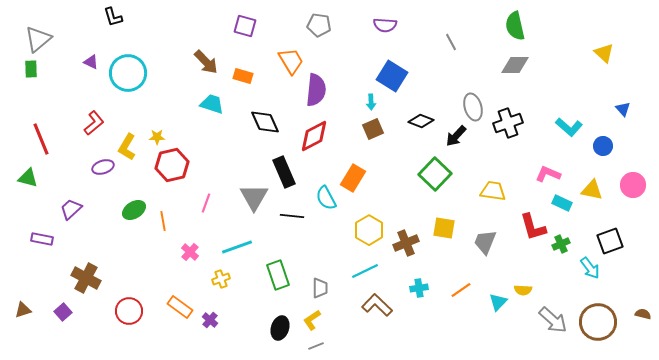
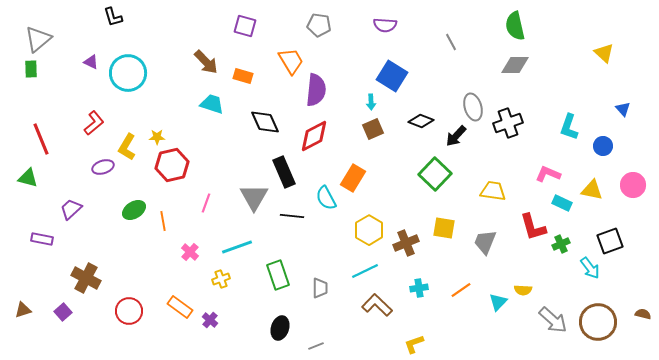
cyan L-shape at (569, 127): rotated 68 degrees clockwise
yellow L-shape at (312, 320): moved 102 px right, 24 px down; rotated 15 degrees clockwise
